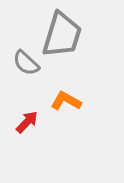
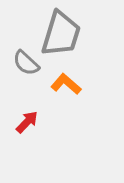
gray trapezoid: moved 1 px left, 1 px up
orange L-shape: moved 17 px up; rotated 12 degrees clockwise
